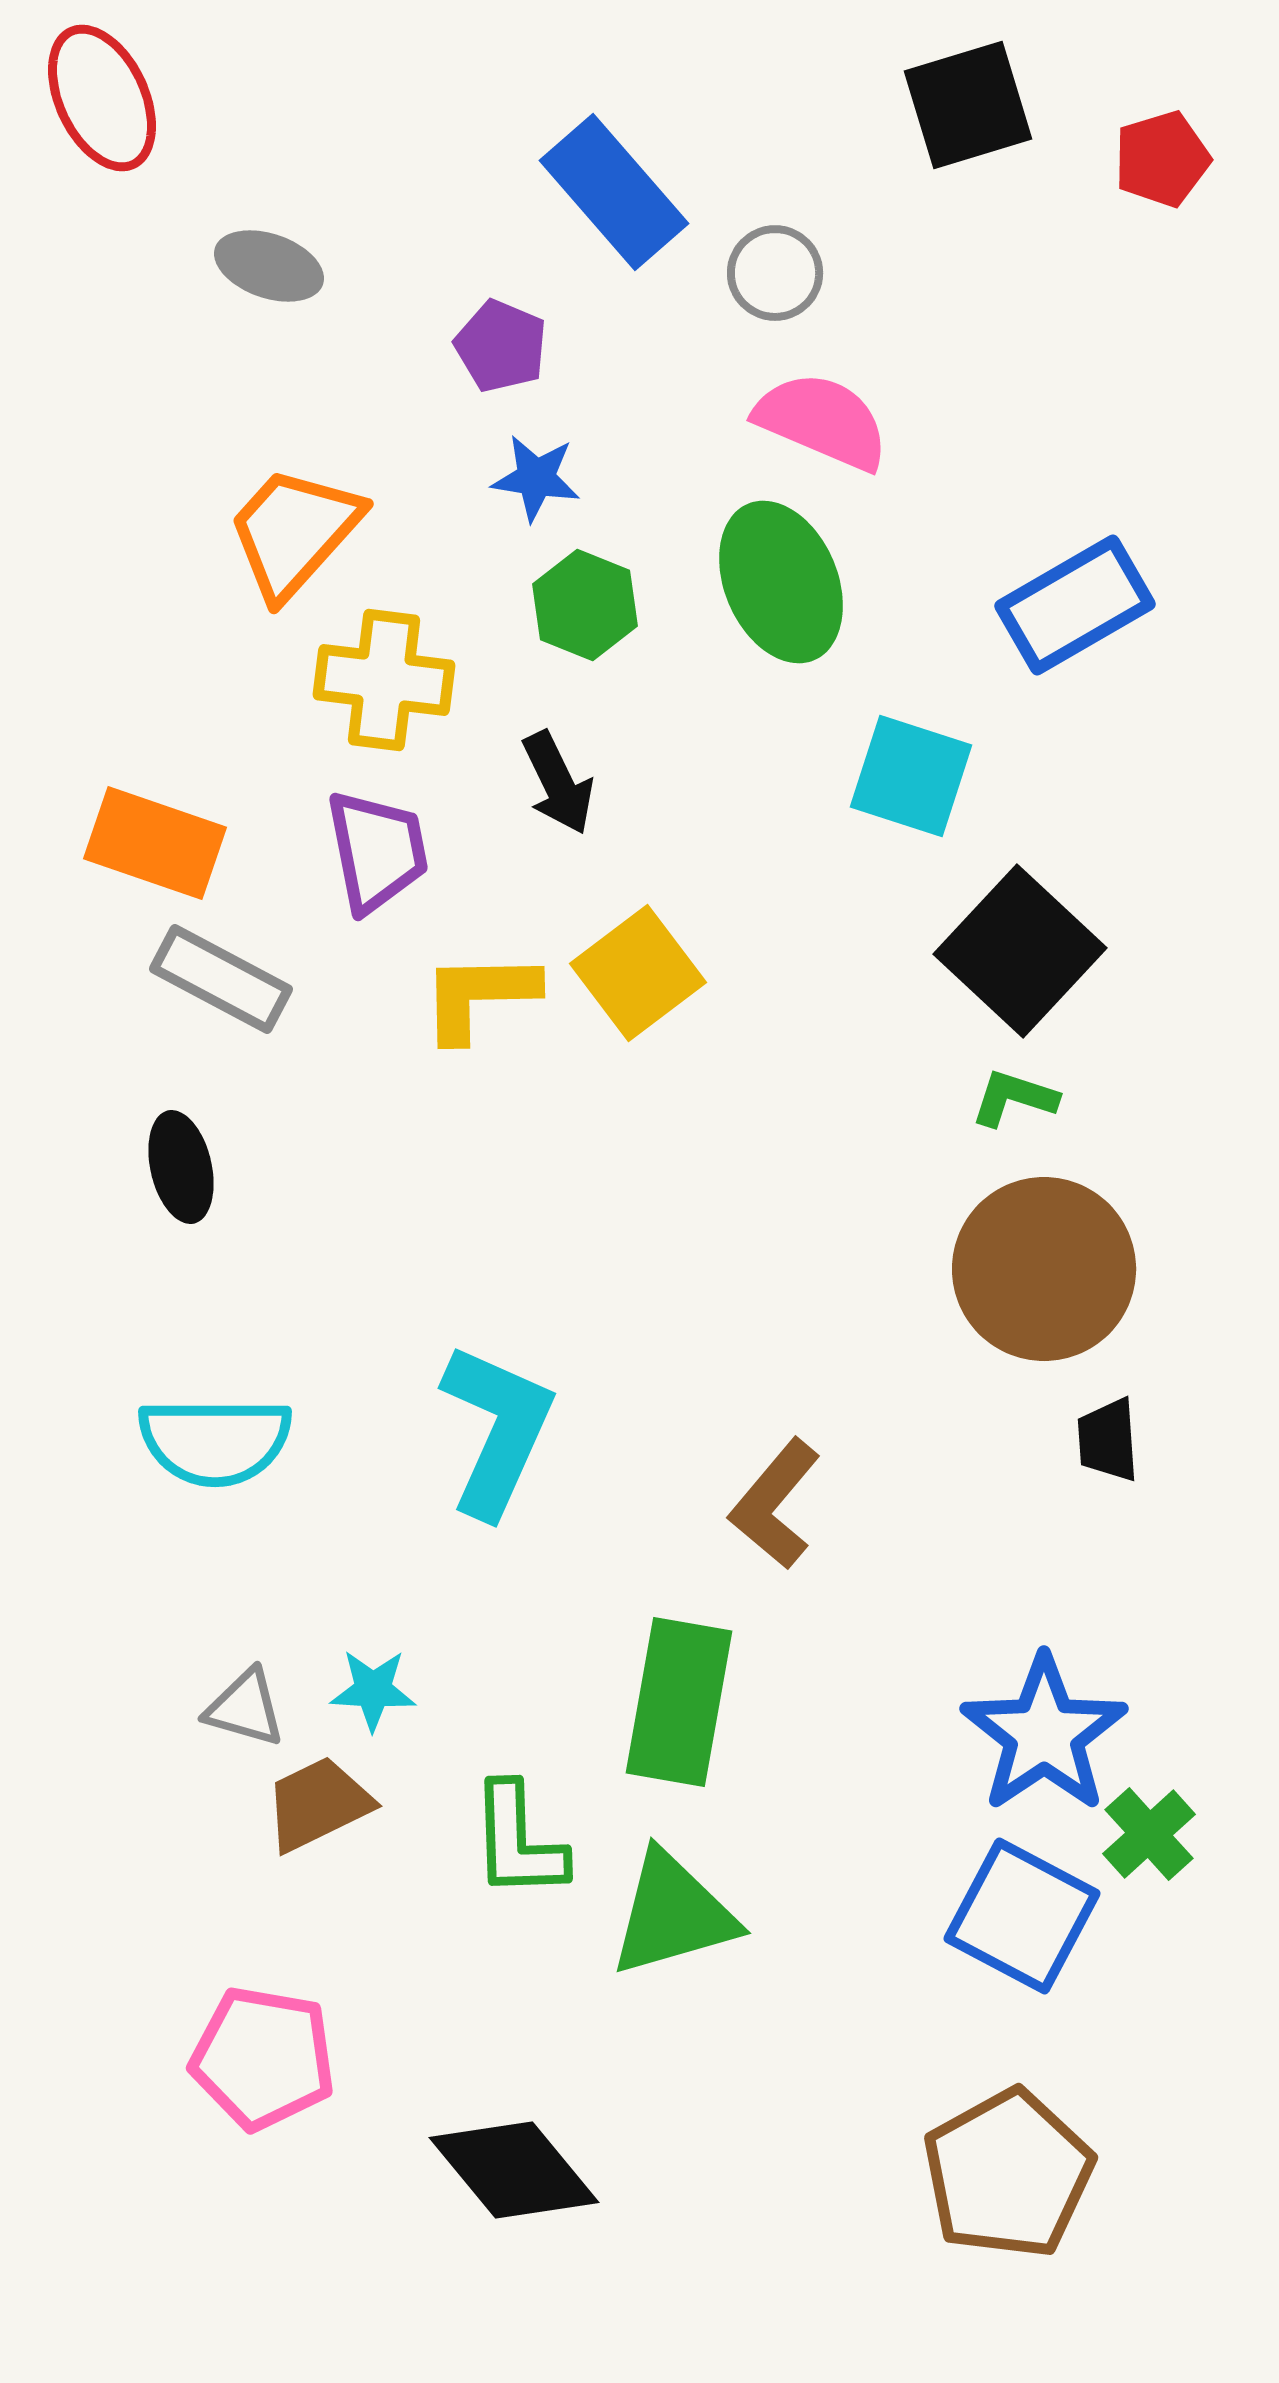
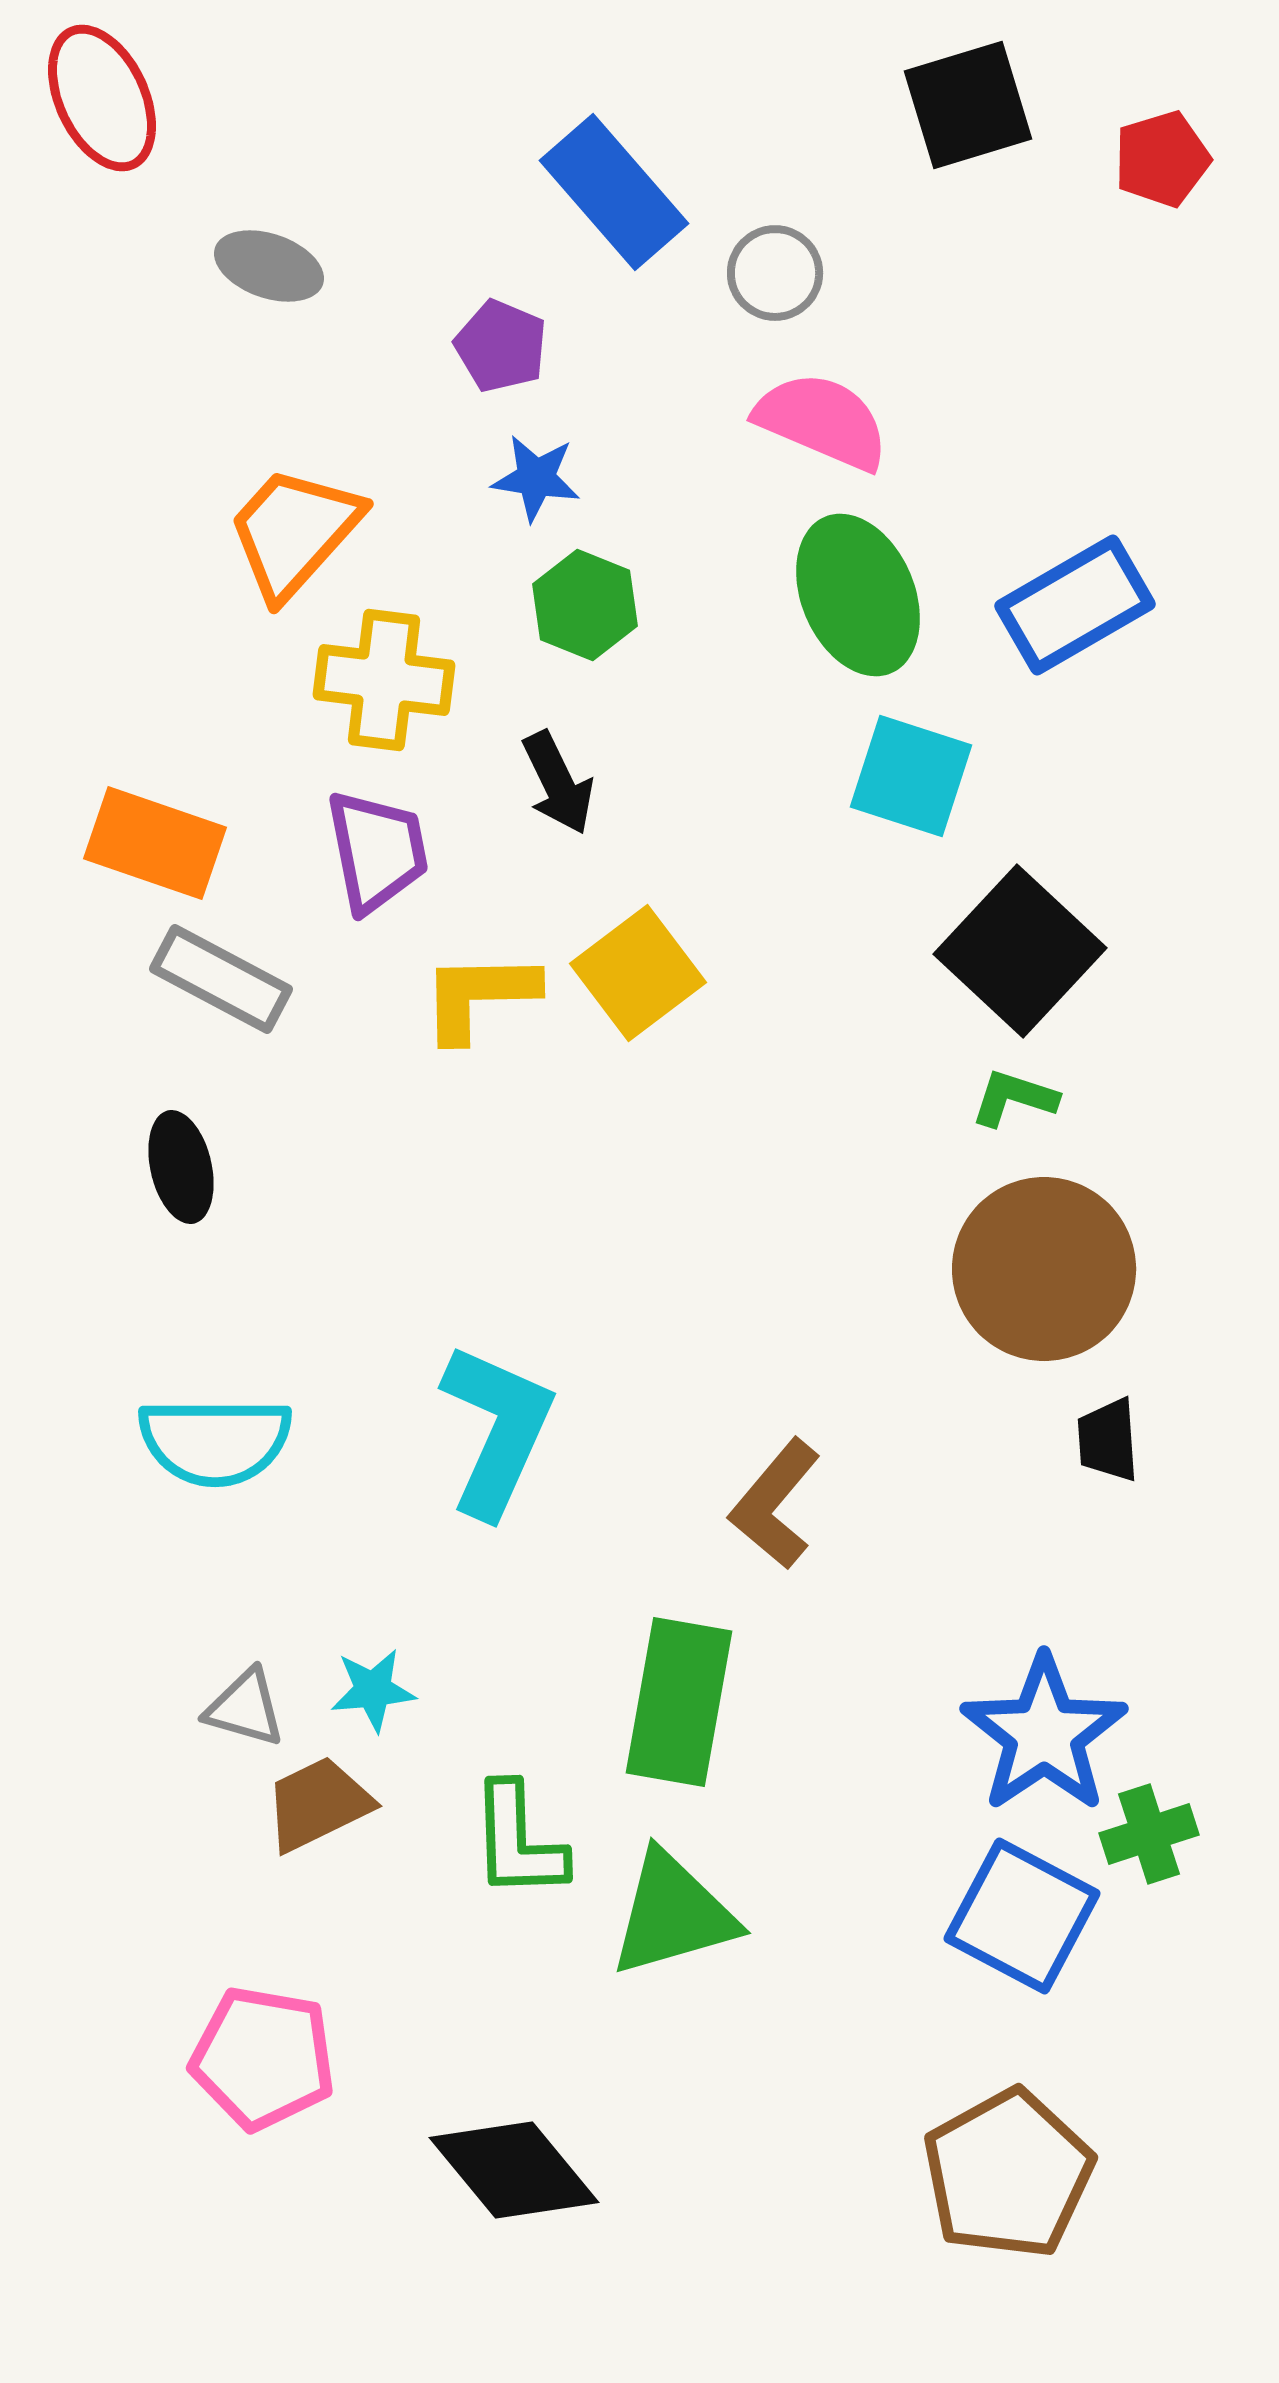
green ellipse at (781, 582): moved 77 px right, 13 px down
cyan star at (373, 1690): rotated 8 degrees counterclockwise
green cross at (1149, 1834): rotated 24 degrees clockwise
